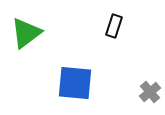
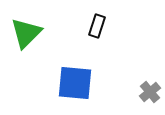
black rectangle: moved 17 px left
green triangle: rotated 8 degrees counterclockwise
